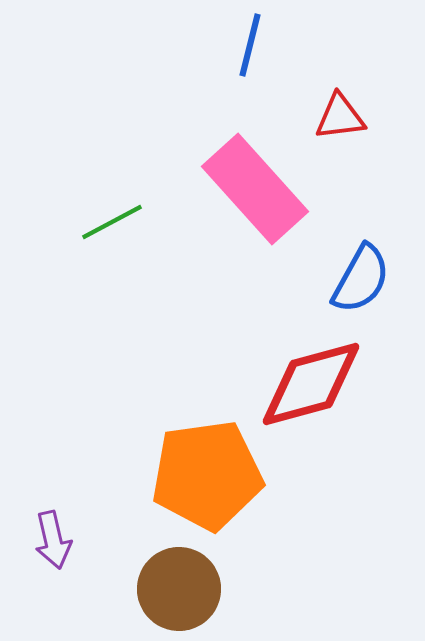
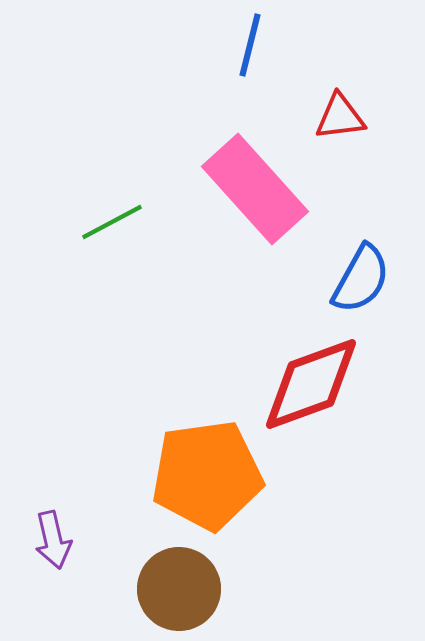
red diamond: rotated 5 degrees counterclockwise
